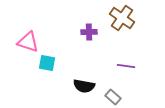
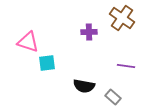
cyan square: rotated 18 degrees counterclockwise
